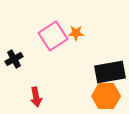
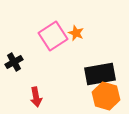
orange star: rotated 21 degrees clockwise
black cross: moved 3 px down
black rectangle: moved 10 px left, 2 px down
orange hexagon: rotated 16 degrees clockwise
